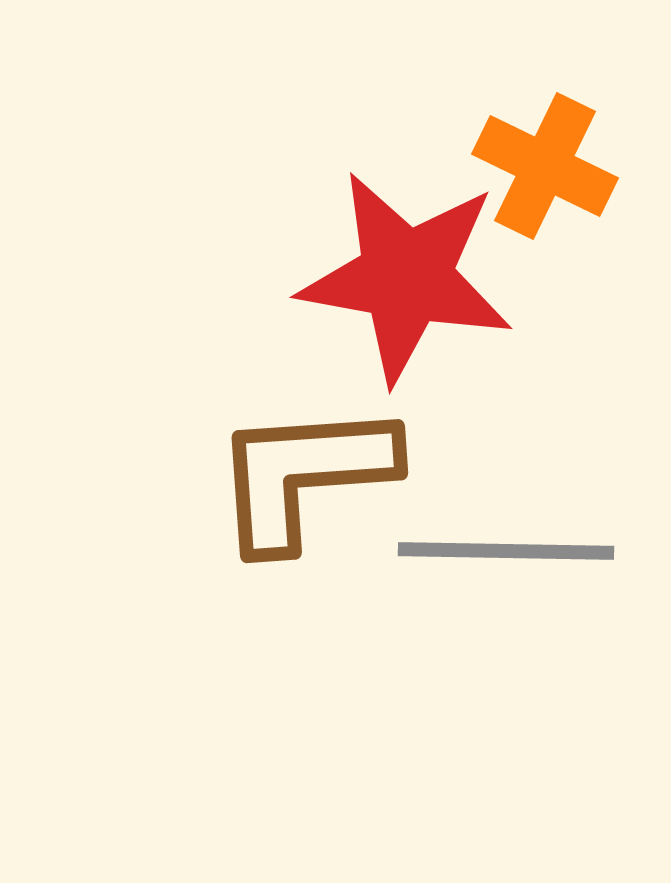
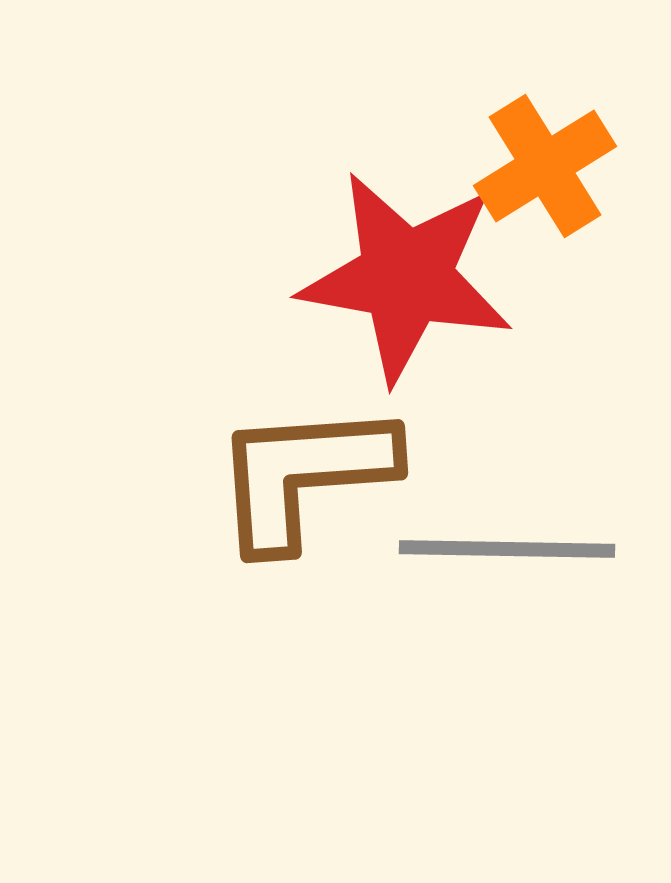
orange cross: rotated 32 degrees clockwise
gray line: moved 1 px right, 2 px up
